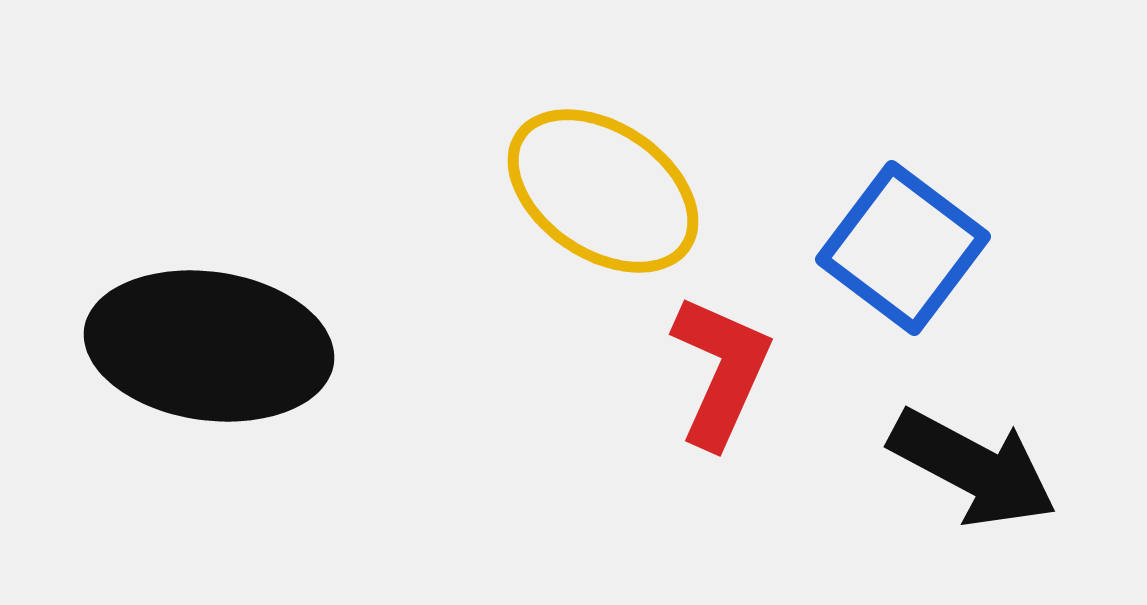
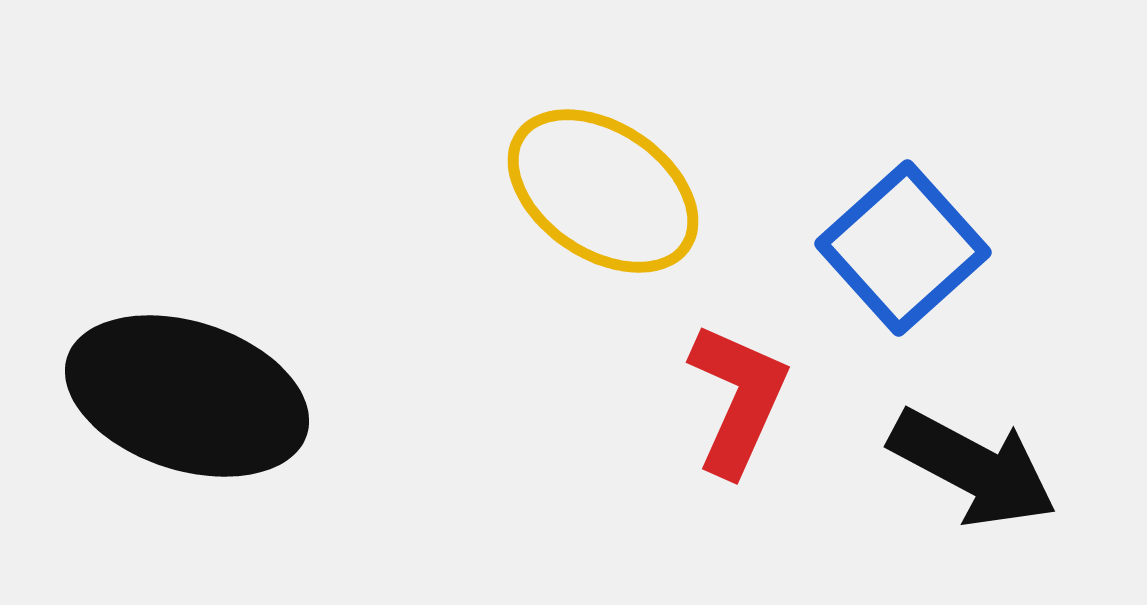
blue square: rotated 11 degrees clockwise
black ellipse: moved 22 px left, 50 px down; rotated 10 degrees clockwise
red L-shape: moved 17 px right, 28 px down
